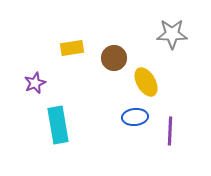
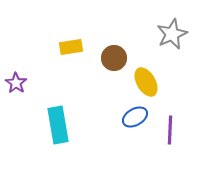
gray star: rotated 24 degrees counterclockwise
yellow rectangle: moved 1 px left, 1 px up
purple star: moved 19 px left; rotated 15 degrees counterclockwise
blue ellipse: rotated 25 degrees counterclockwise
purple line: moved 1 px up
